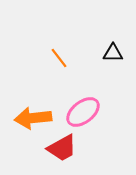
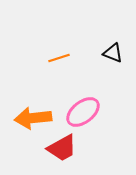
black triangle: rotated 20 degrees clockwise
orange line: rotated 70 degrees counterclockwise
